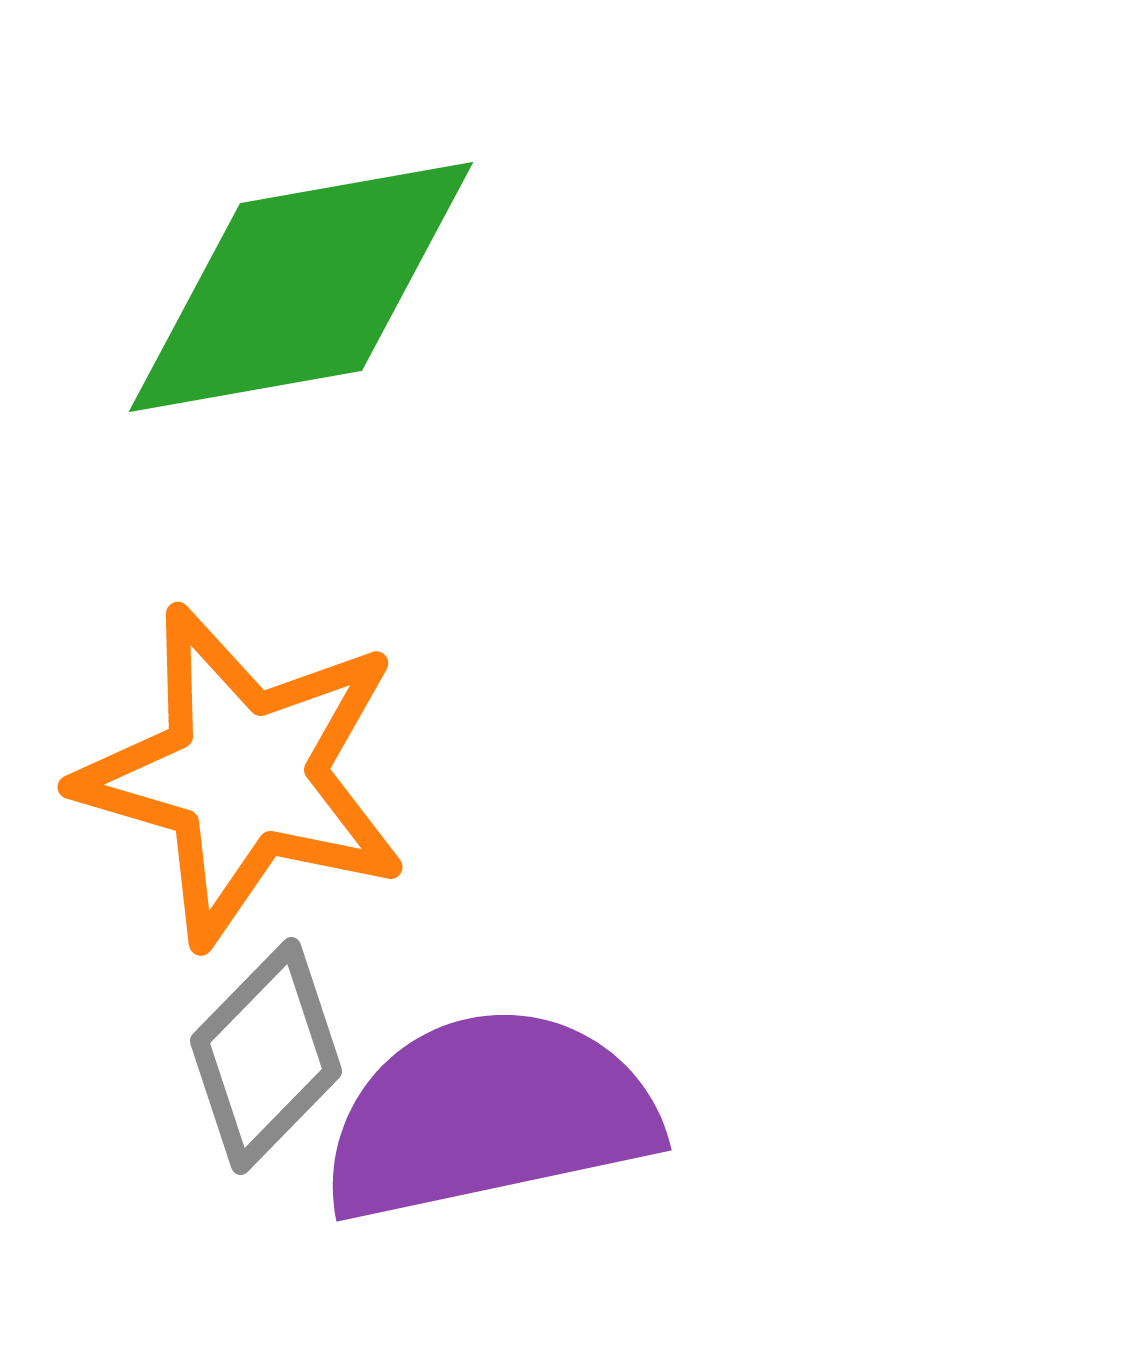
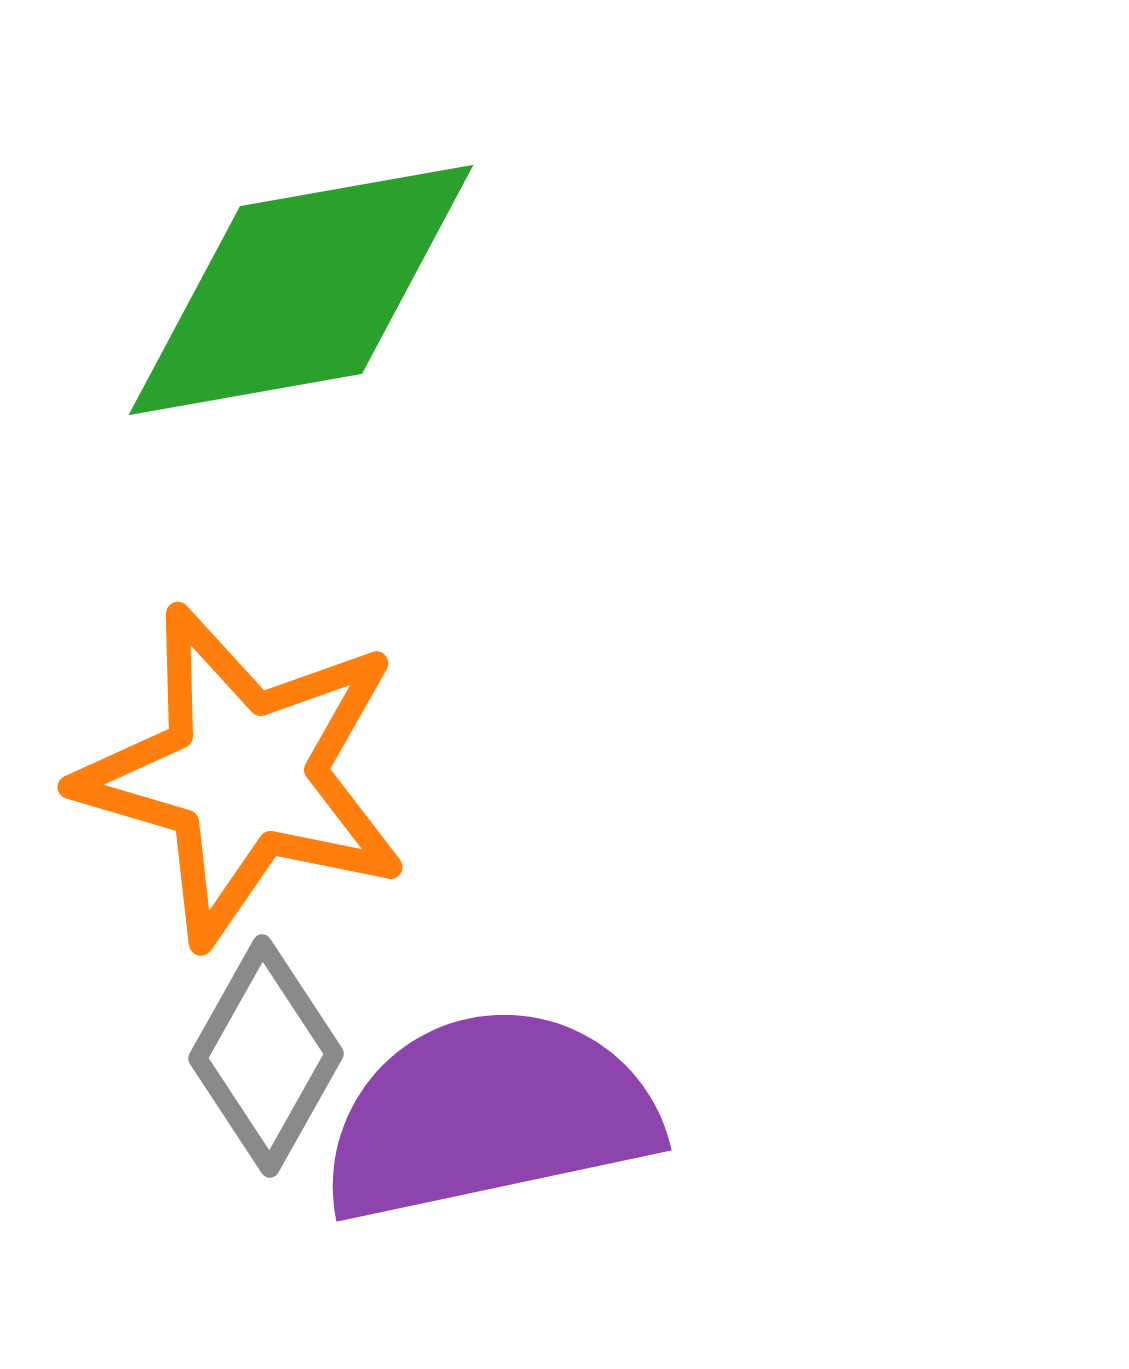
green diamond: moved 3 px down
gray diamond: rotated 15 degrees counterclockwise
